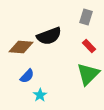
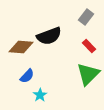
gray rectangle: rotated 21 degrees clockwise
